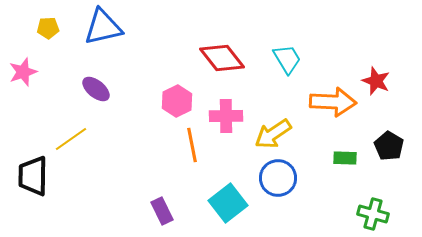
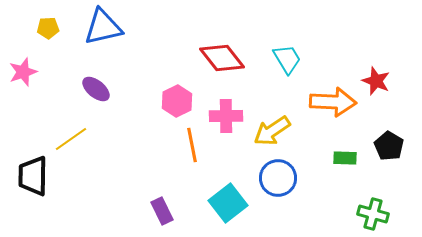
yellow arrow: moved 1 px left, 3 px up
